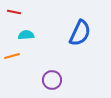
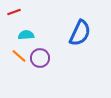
red line: rotated 32 degrees counterclockwise
orange line: moved 7 px right; rotated 56 degrees clockwise
purple circle: moved 12 px left, 22 px up
